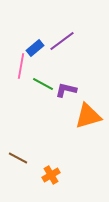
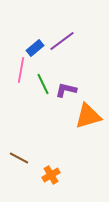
pink line: moved 4 px down
green line: rotated 35 degrees clockwise
brown line: moved 1 px right
